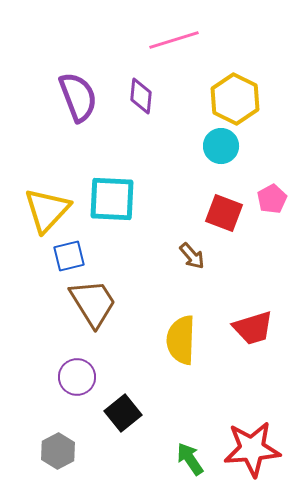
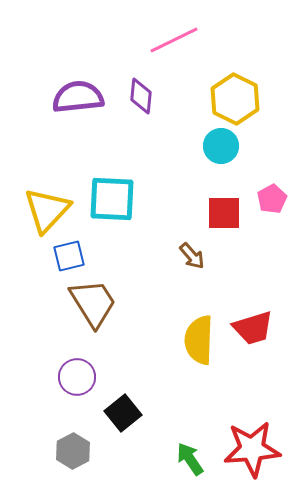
pink line: rotated 9 degrees counterclockwise
purple semicircle: rotated 75 degrees counterclockwise
red square: rotated 21 degrees counterclockwise
yellow semicircle: moved 18 px right
gray hexagon: moved 15 px right
